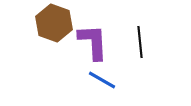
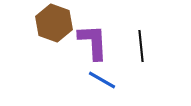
black line: moved 1 px right, 4 px down
